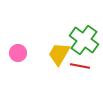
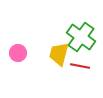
green cross: moved 3 px left, 3 px up
yellow trapezoid: rotated 15 degrees counterclockwise
